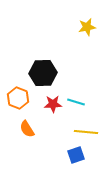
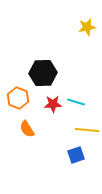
yellow line: moved 1 px right, 2 px up
